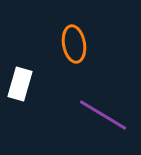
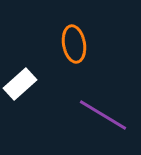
white rectangle: rotated 32 degrees clockwise
